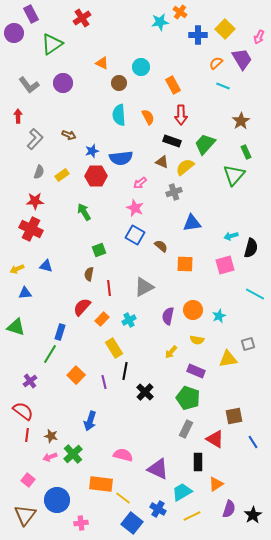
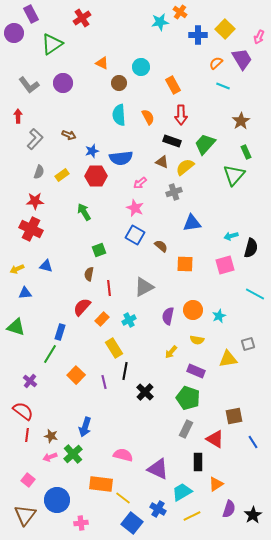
purple cross at (30, 381): rotated 16 degrees counterclockwise
blue arrow at (90, 421): moved 5 px left, 6 px down
